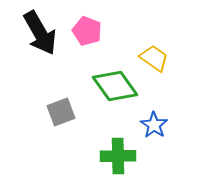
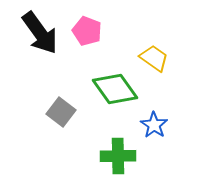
black arrow: rotated 6 degrees counterclockwise
green diamond: moved 3 px down
gray square: rotated 32 degrees counterclockwise
